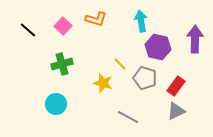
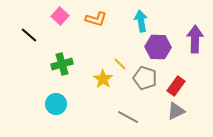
pink square: moved 3 px left, 10 px up
black line: moved 1 px right, 5 px down
purple hexagon: rotated 10 degrees counterclockwise
yellow star: moved 4 px up; rotated 18 degrees clockwise
